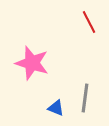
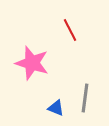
red line: moved 19 px left, 8 px down
